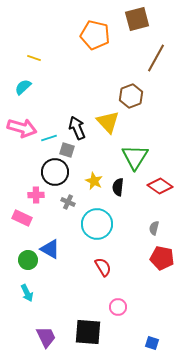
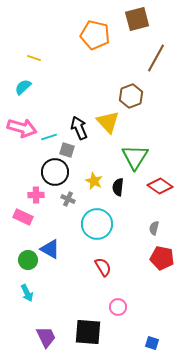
black arrow: moved 2 px right
cyan line: moved 1 px up
gray cross: moved 3 px up
pink rectangle: moved 1 px right, 1 px up
